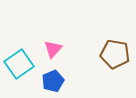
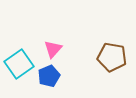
brown pentagon: moved 3 px left, 3 px down
blue pentagon: moved 4 px left, 5 px up
